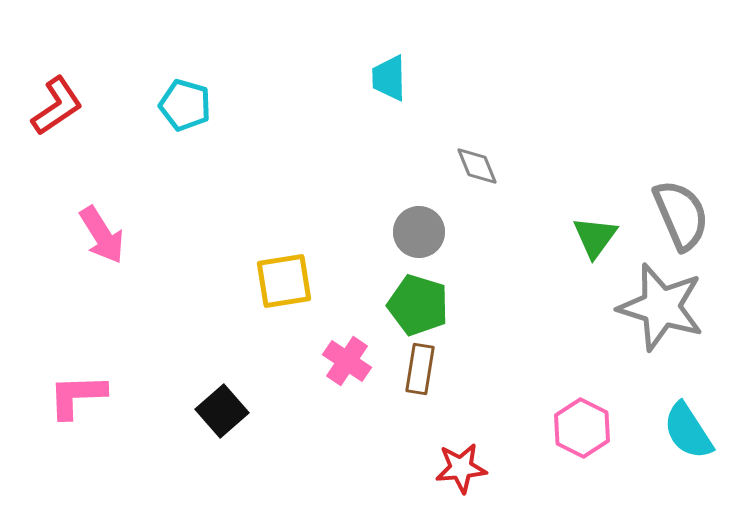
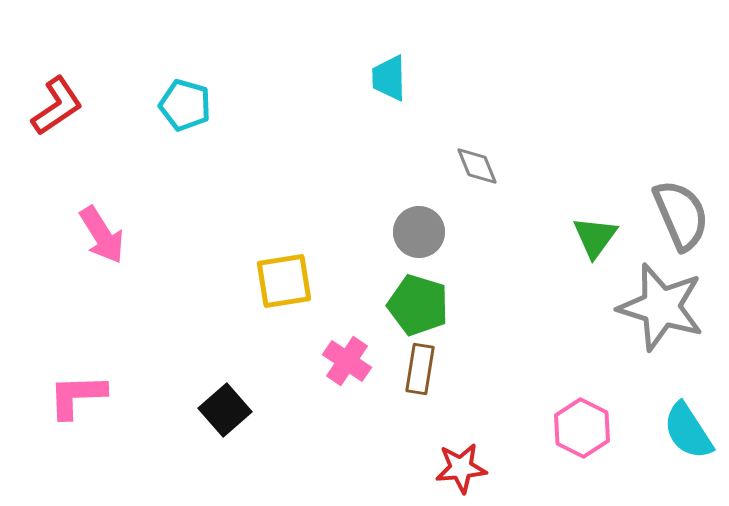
black square: moved 3 px right, 1 px up
